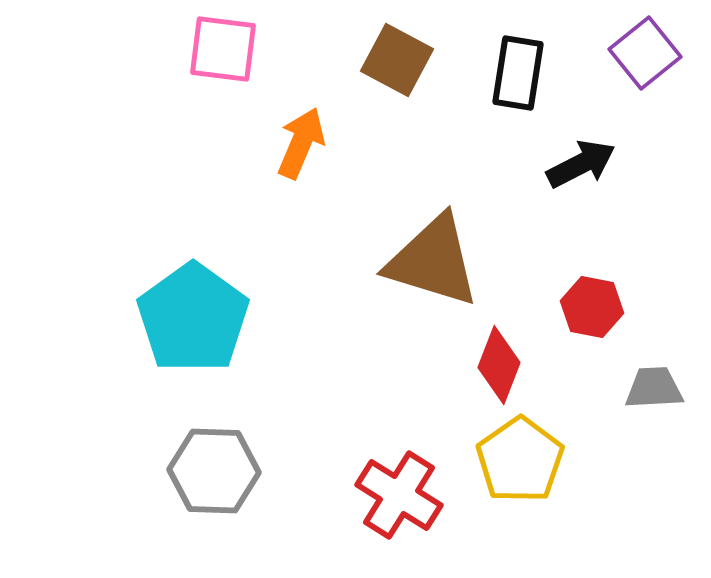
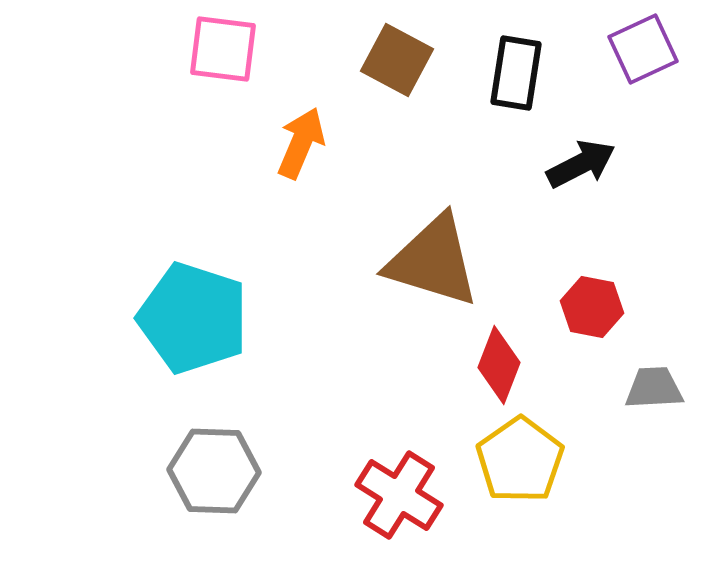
purple square: moved 2 px left, 4 px up; rotated 14 degrees clockwise
black rectangle: moved 2 px left
cyan pentagon: rotated 18 degrees counterclockwise
